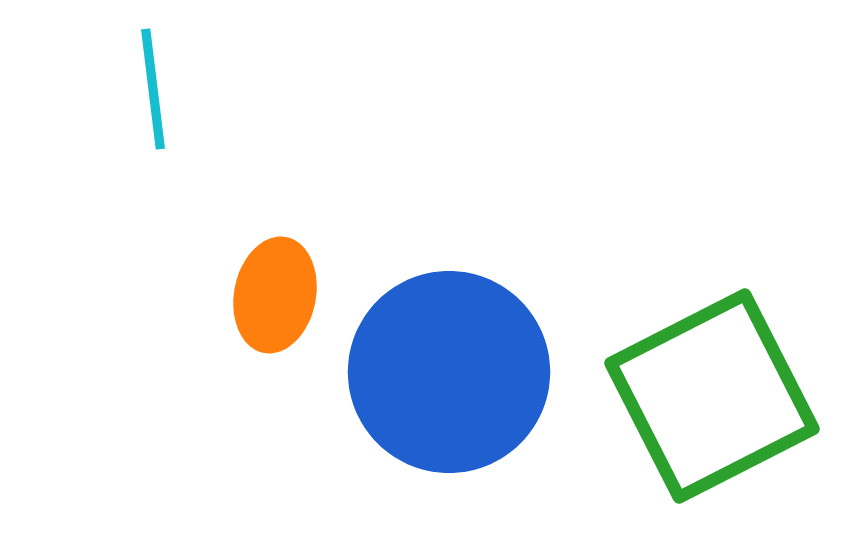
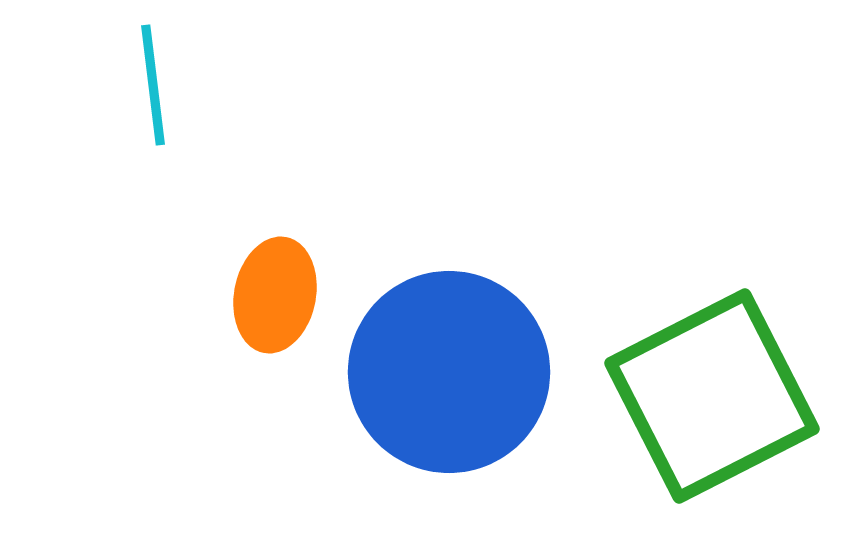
cyan line: moved 4 px up
